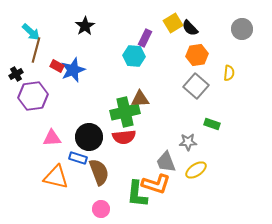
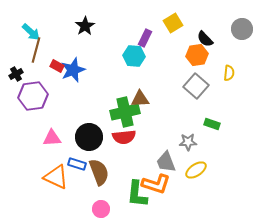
black semicircle: moved 15 px right, 11 px down
blue rectangle: moved 1 px left, 6 px down
orange triangle: rotated 12 degrees clockwise
